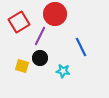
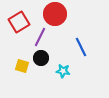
purple line: moved 1 px down
black circle: moved 1 px right
